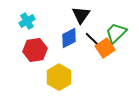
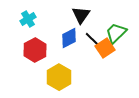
cyan cross: moved 1 px right, 2 px up
red hexagon: rotated 20 degrees counterclockwise
